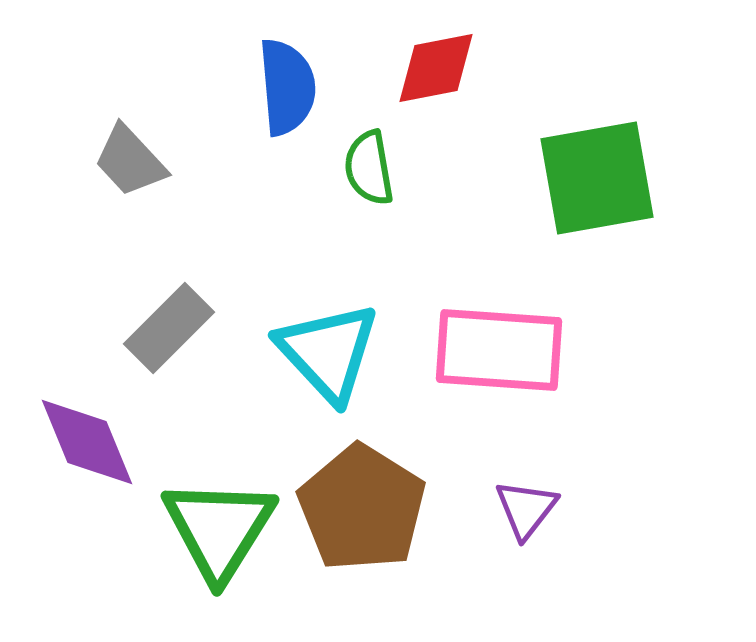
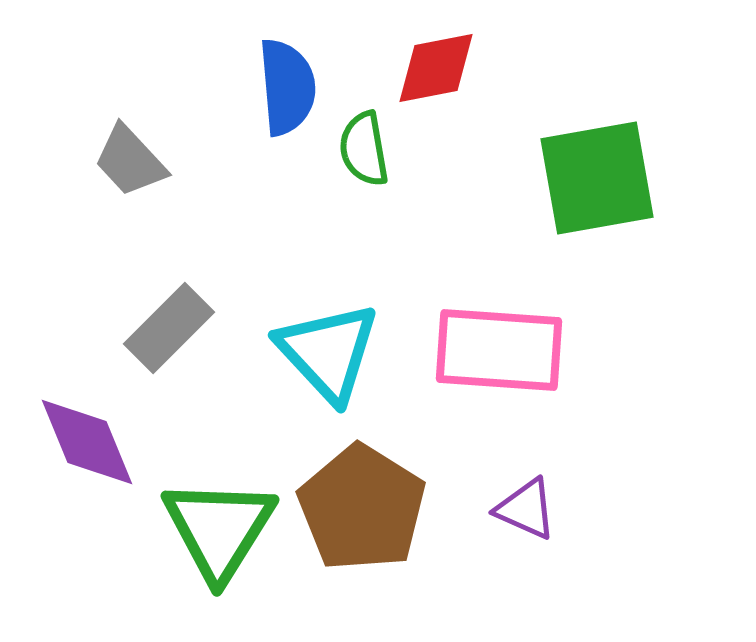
green semicircle: moved 5 px left, 19 px up
purple triangle: rotated 44 degrees counterclockwise
